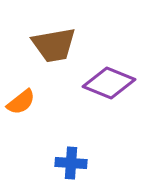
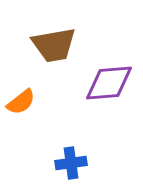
purple diamond: rotated 27 degrees counterclockwise
blue cross: rotated 12 degrees counterclockwise
